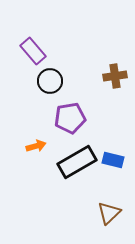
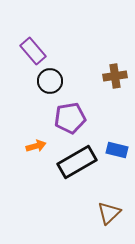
blue rectangle: moved 4 px right, 10 px up
